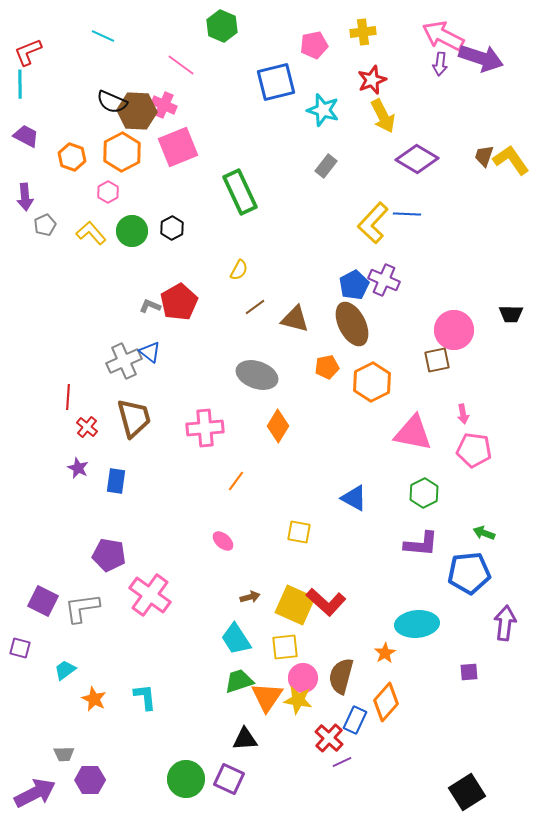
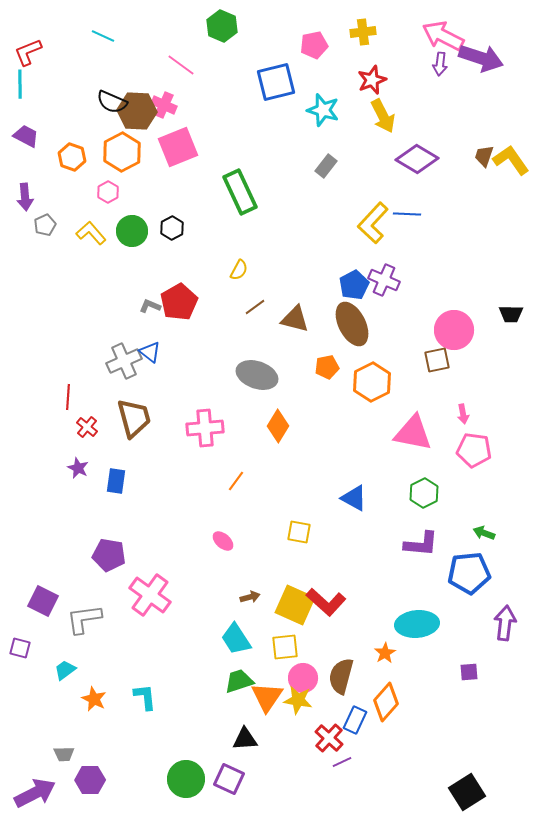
gray L-shape at (82, 608): moved 2 px right, 11 px down
